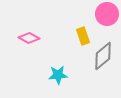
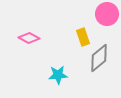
yellow rectangle: moved 1 px down
gray diamond: moved 4 px left, 2 px down
